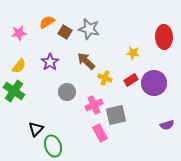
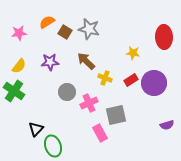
purple star: rotated 30 degrees clockwise
pink cross: moved 5 px left, 2 px up
